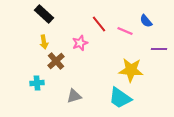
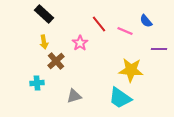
pink star: rotated 14 degrees counterclockwise
